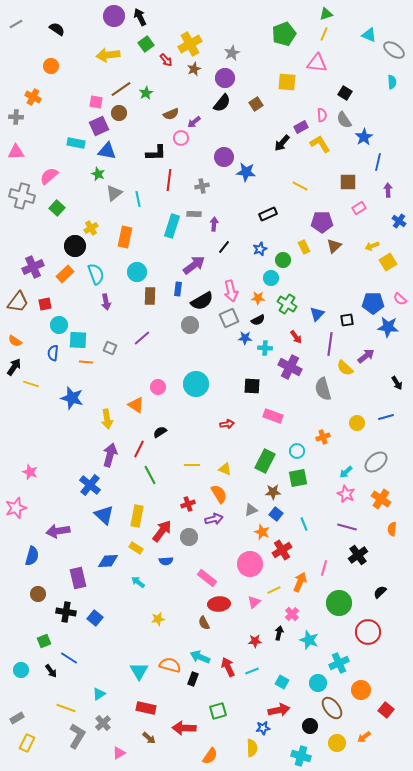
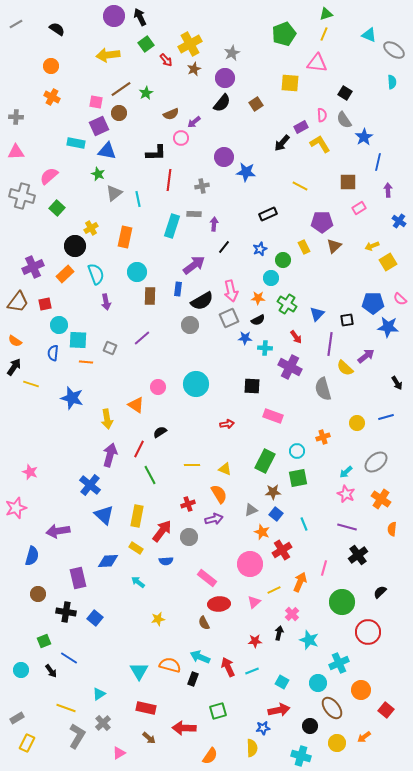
yellow square at (287, 82): moved 3 px right, 1 px down
orange cross at (33, 97): moved 19 px right
green circle at (339, 603): moved 3 px right, 1 px up
